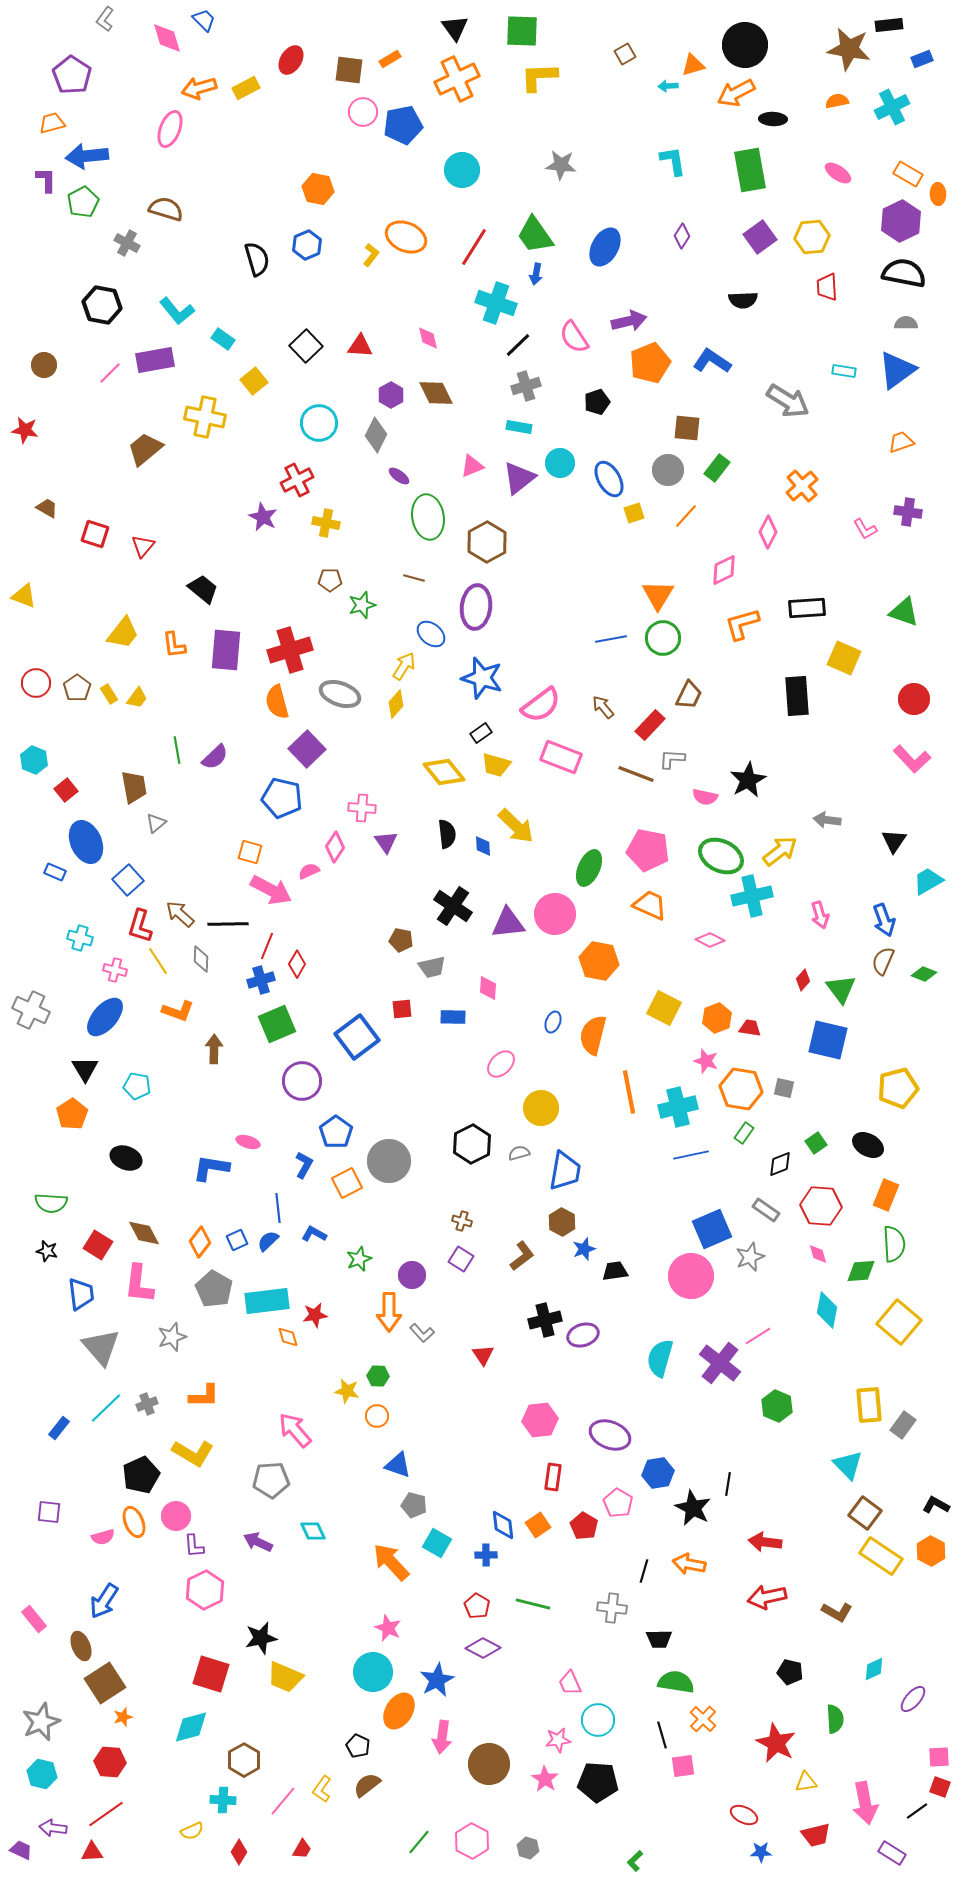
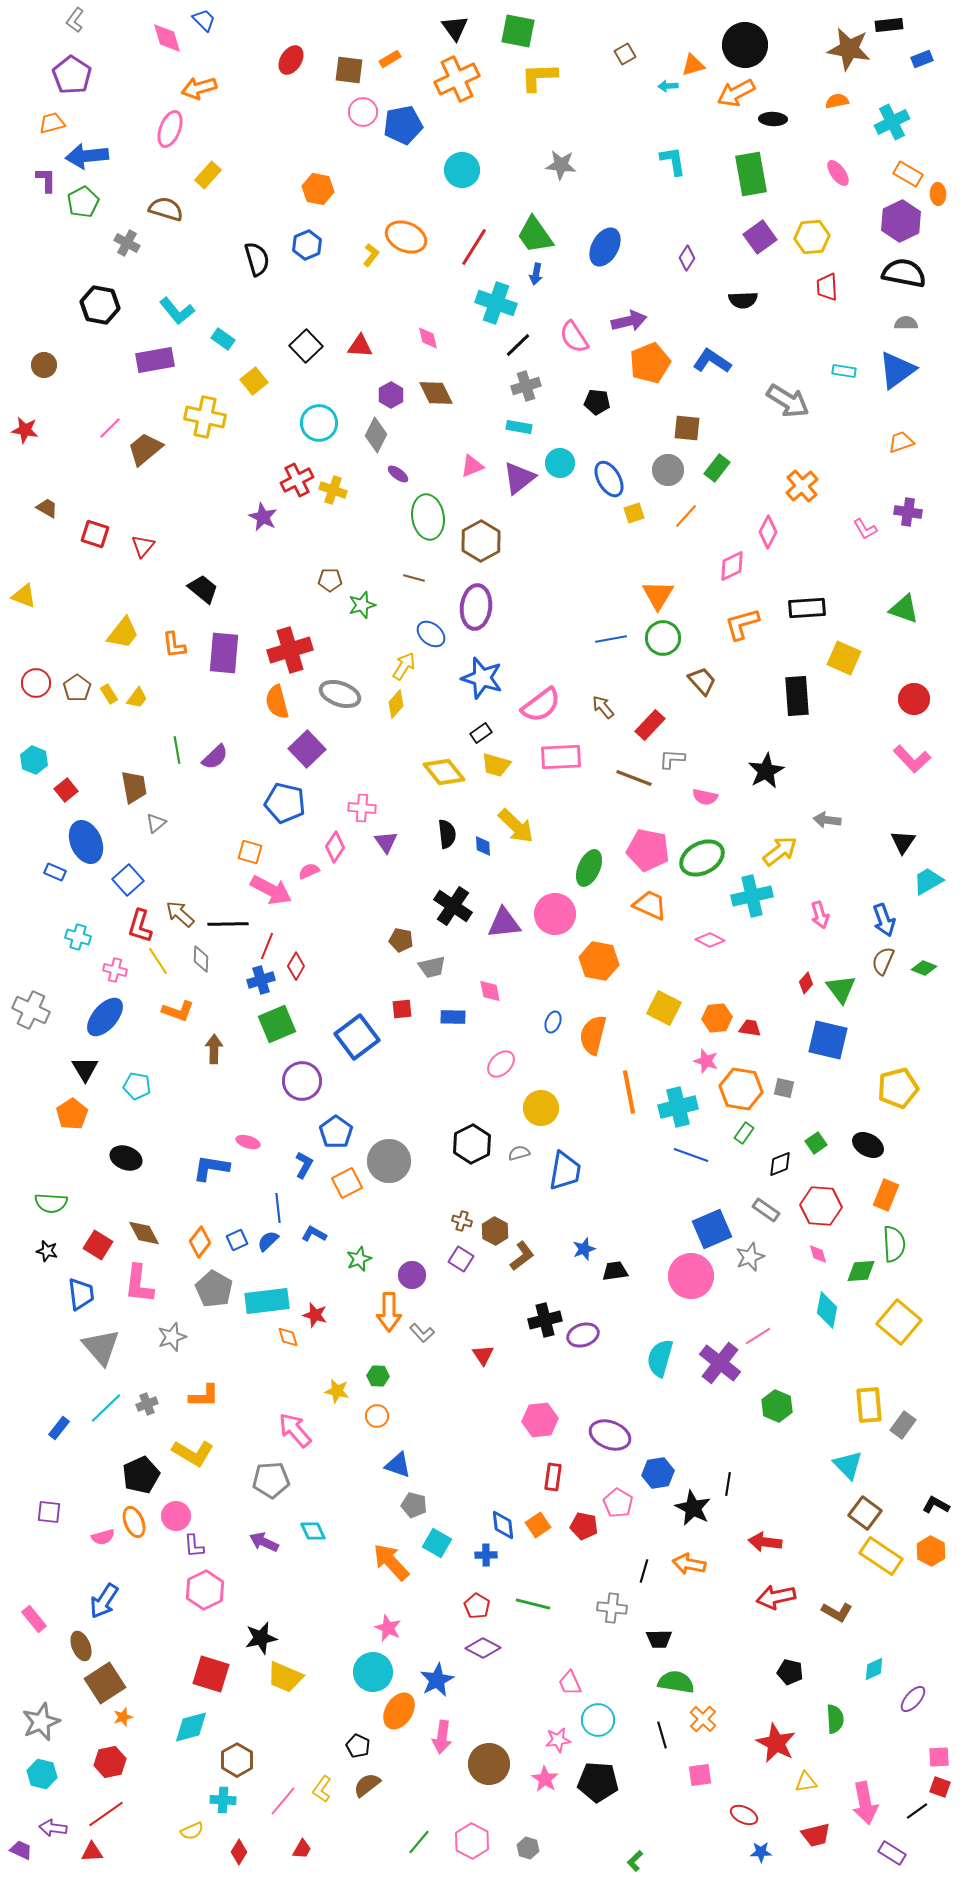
gray L-shape at (105, 19): moved 30 px left, 1 px down
green square at (522, 31): moved 4 px left; rotated 9 degrees clockwise
yellow rectangle at (246, 88): moved 38 px left, 87 px down; rotated 20 degrees counterclockwise
cyan cross at (892, 107): moved 15 px down
green rectangle at (750, 170): moved 1 px right, 4 px down
pink ellipse at (838, 173): rotated 20 degrees clockwise
purple diamond at (682, 236): moved 5 px right, 22 px down
black hexagon at (102, 305): moved 2 px left
pink line at (110, 373): moved 55 px down
black pentagon at (597, 402): rotated 25 degrees clockwise
purple ellipse at (399, 476): moved 1 px left, 2 px up
yellow cross at (326, 523): moved 7 px right, 33 px up; rotated 8 degrees clockwise
brown hexagon at (487, 542): moved 6 px left, 1 px up
pink diamond at (724, 570): moved 8 px right, 4 px up
green triangle at (904, 612): moved 3 px up
purple rectangle at (226, 650): moved 2 px left, 3 px down
brown trapezoid at (689, 695): moved 13 px right, 14 px up; rotated 68 degrees counterclockwise
pink rectangle at (561, 757): rotated 24 degrees counterclockwise
brown line at (636, 774): moved 2 px left, 4 px down
black star at (748, 780): moved 18 px right, 9 px up
blue pentagon at (282, 798): moved 3 px right, 5 px down
black triangle at (894, 841): moved 9 px right, 1 px down
green ellipse at (721, 856): moved 19 px left, 2 px down; rotated 54 degrees counterclockwise
purple triangle at (508, 923): moved 4 px left
cyan cross at (80, 938): moved 2 px left, 1 px up
red diamond at (297, 964): moved 1 px left, 2 px down
green diamond at (924, 974): moved 6 px up
red diamond at (803, 980): moved 3 px right, 3 px down
pink diamond at (488, 988): moved 2 px right, 3 px down; rotated 15 degrees counterclockwise
orange hexagon at (717, 1018): rotated 16 degrees clockwise
blue line at (691, 1155): rotated 32 degrees clockwise
brown hexagon at (562, 1222): moved 67 px left, 9 px down
red star at (315, 1315): rotated 25 degrees clockwise
yellow star at (347, 1391): moved 10 px left
red pentagon at (584, 1526): rotated 20 degrees counterclockwise
purple arrow at (258, 1542): moved 6 px right
red arrow at (767, 1597): moved 9 px right
brown hexagon at (244, 1760): moved 7 px left
red hexagon at (110, 1762): rotated 16 degrees counterclockwise
pink square at (683, 1766): moved 17 px right, 9 px down
